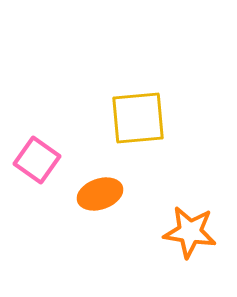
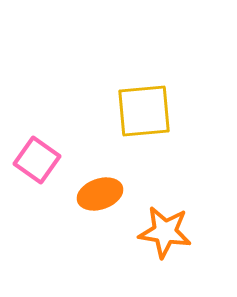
yellow square: moved 6 px right, 7 px up
orange star: moved 25 px left
